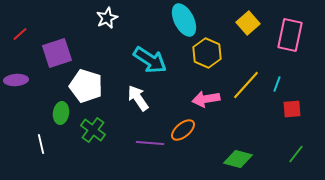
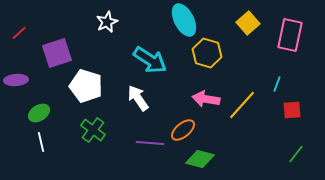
white star: moved 4 px down
red line: moved 1 px left, 1 px up
yellow hexagon: rotated 8 degrees counterclockwise
yellow line: moved 4 px left, 20 px down
pink arrow: rotated 20 degrees clockwise
red square: moved 1 px down
green ellipse: moved 22 px left; rotated 50 degrees clockwise
white line: moved 2 px up
green diamond: moved 38 px left
